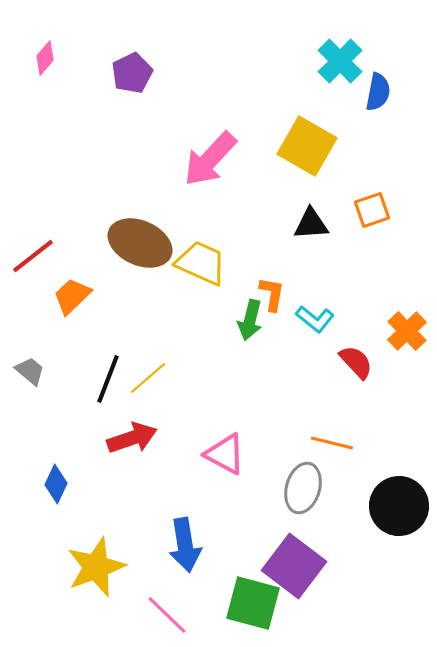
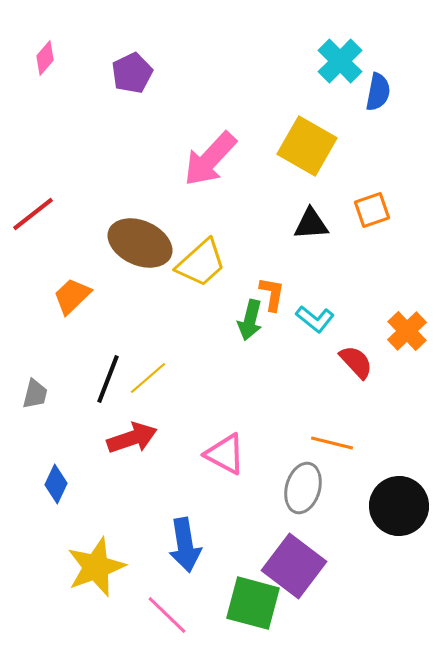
red line: moved 42 px up
yellow trapezoid: rotated 114 degrees clockwise
gray trapezoid: moved 5 px right, 23 px down; rotated 64 degrees clockwise
